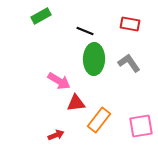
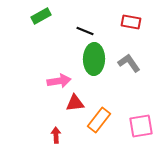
red rectangle: moved 1 px right, 2 px up
pink arrow: rotated 40 degrees counterclockwise
red triangle: moved 1 px left
red arrow: rotated 70 degrees counterclockwise
